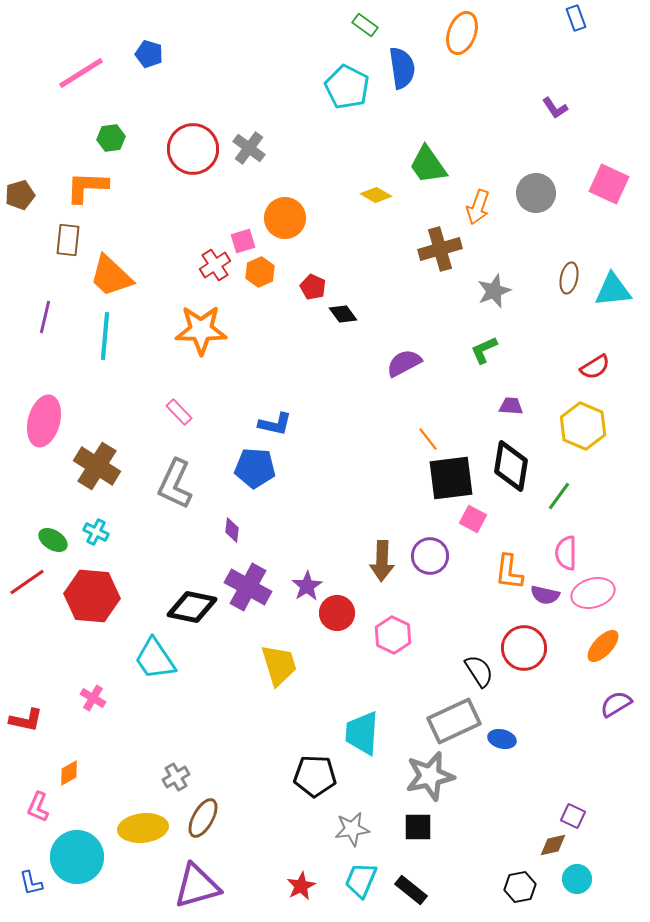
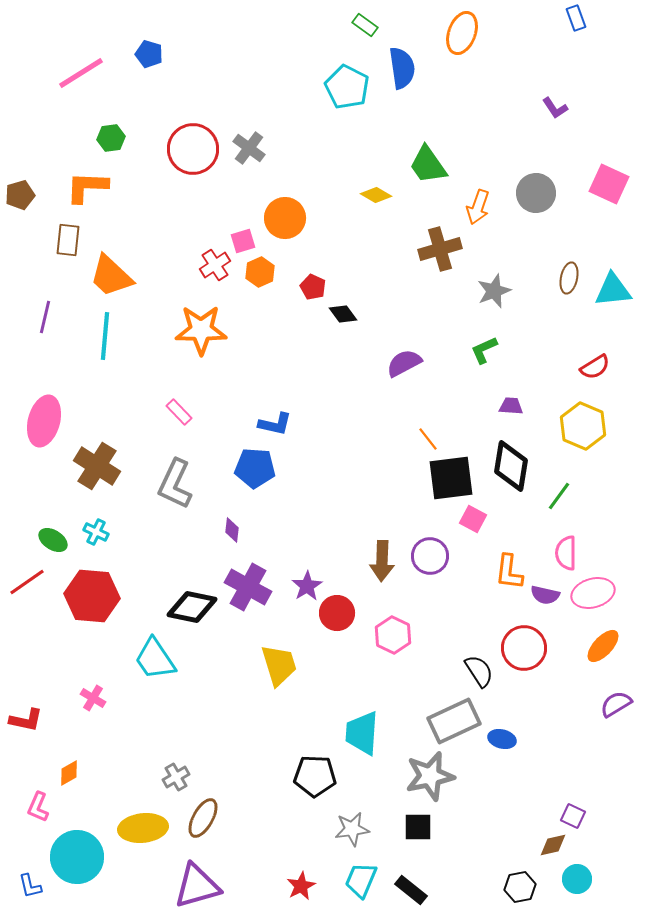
blue L-shape at (31, 883): moved 1 px left, 3 px down
